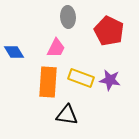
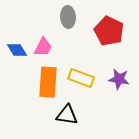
pink trapezoid: moved 13 px left, 1 px up
blue diamond: moved 3 px right, 2 px up
purple star: moved 9 px right, 1 px up
